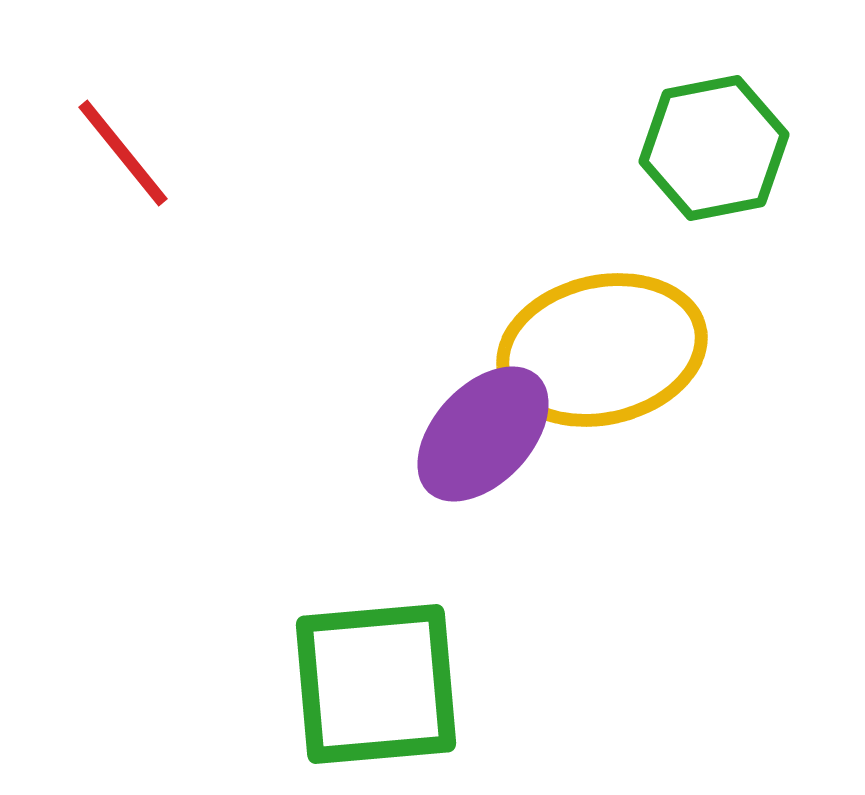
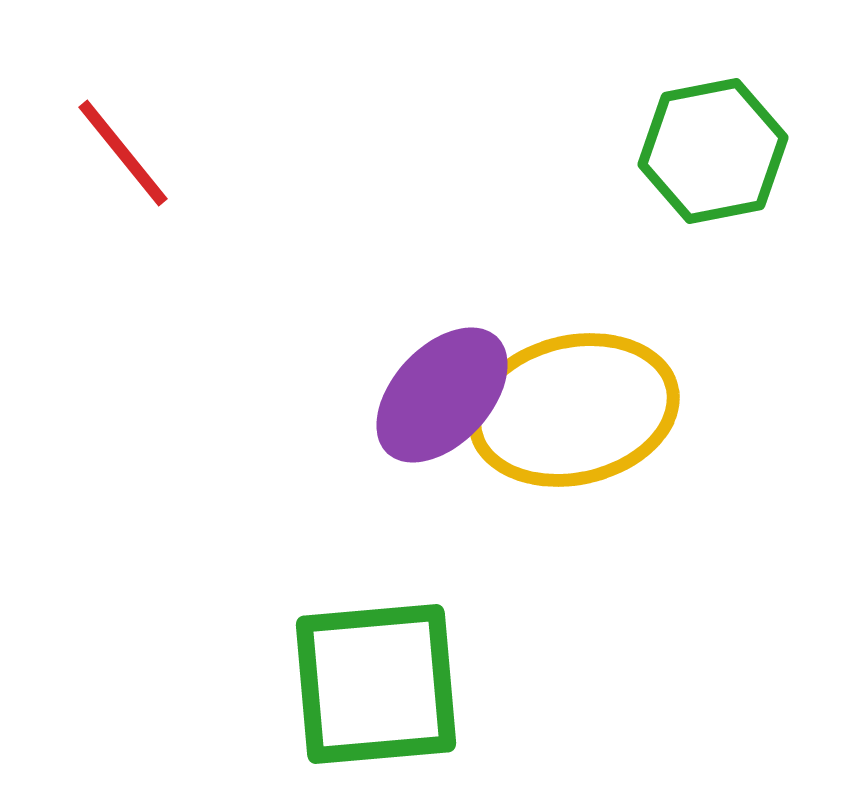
green hexagon: moved 1 px left, 3 px down
yellow ellipse: moved 28 px left, 60 px down
purple ellipse: moved 41 px left, 39 px up
